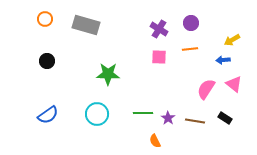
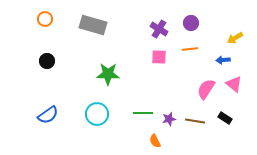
gray rectangle: moved 7 px right
yellow arrow: moved 3 px right, 2 px up
purple star: moved 1 px right, 1 px down; rotated 24 degrees clockwise
